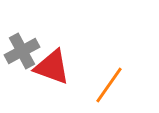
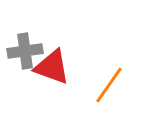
gray cross: moved 3 px right; rotated 20 degrees clockwise
